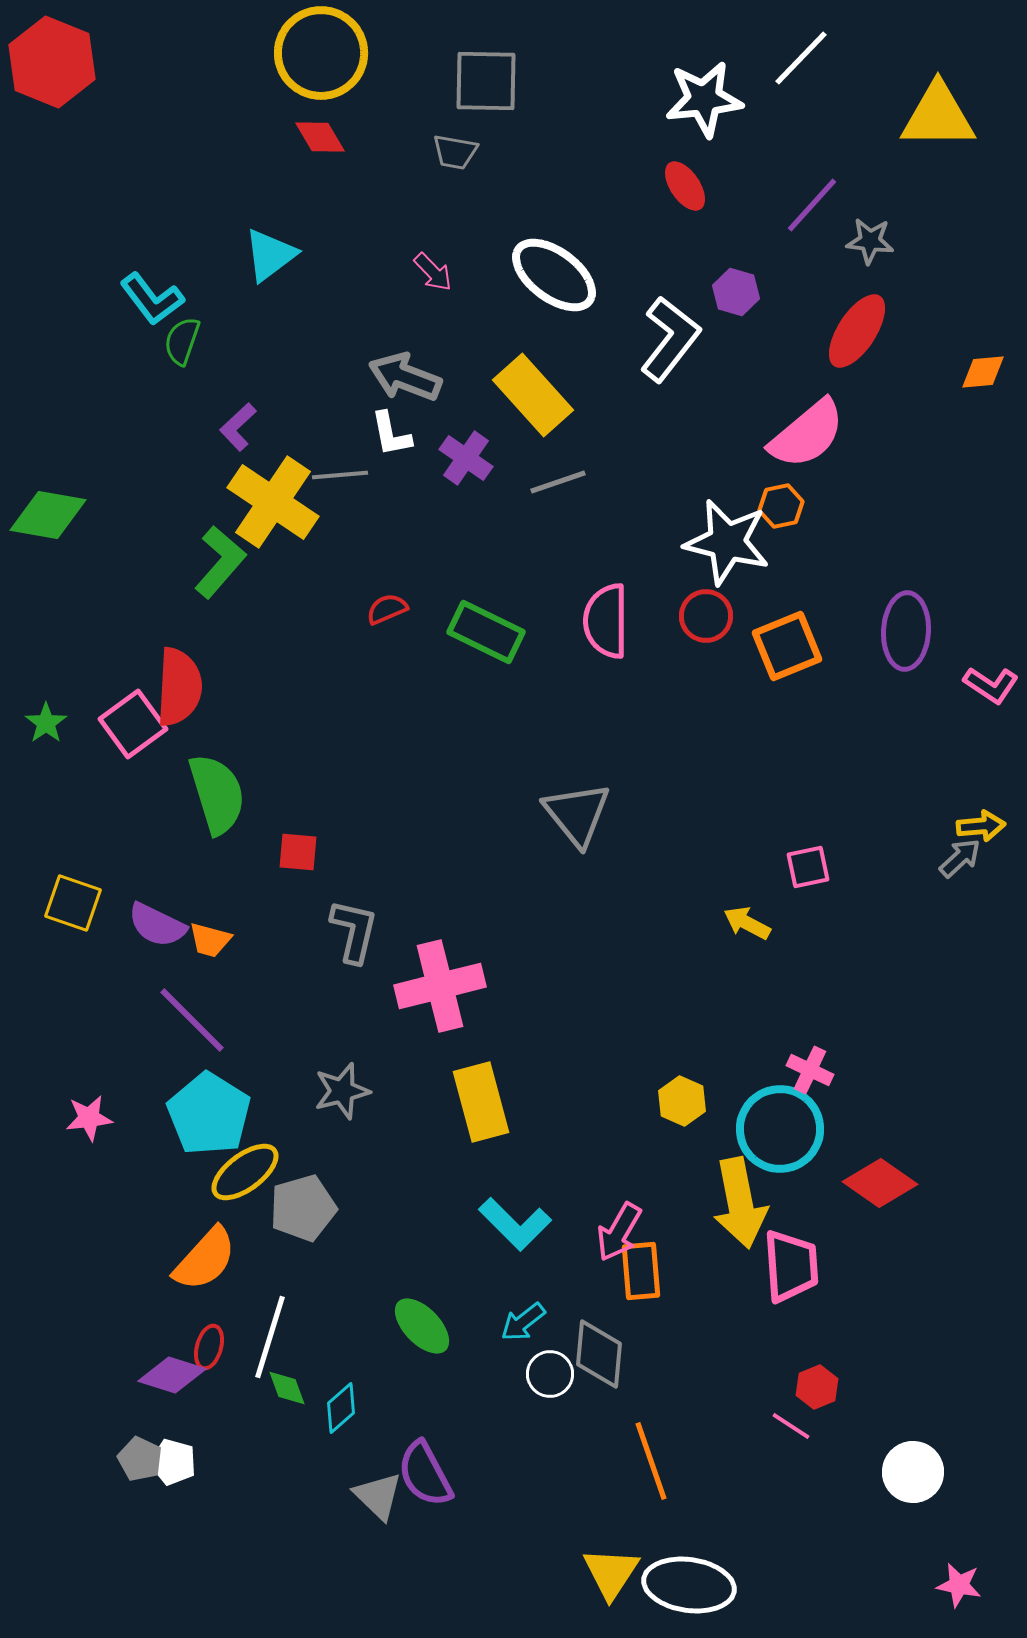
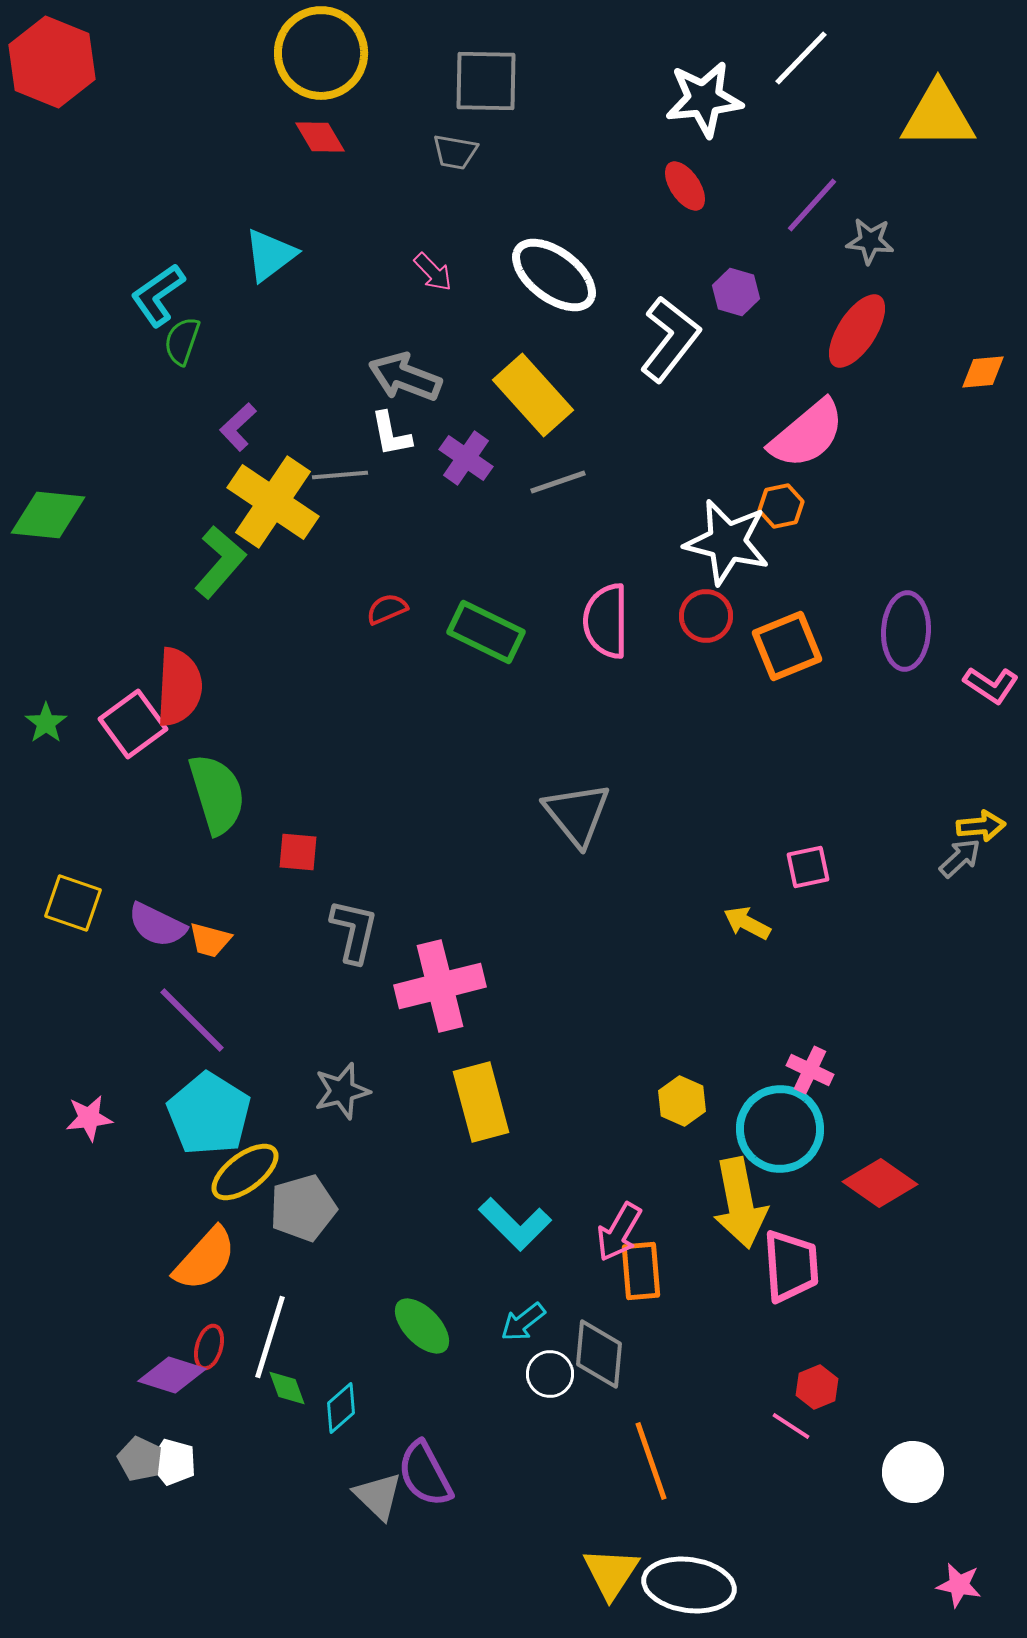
cyan L-shape at (152, 299): moved 6 px right, 4 px up; rotated 92 degrees clockwise
green diamond at (48, 515): rotated 4 degrees counterclockwise
